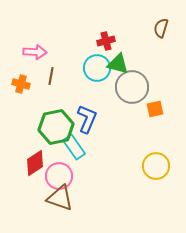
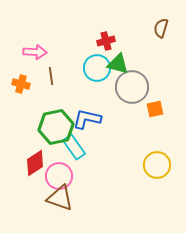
brown line: rotated 18 degrees counterclockwise
blue L-shape: rotated 100 degrees counterclockwise
yellow circle: moved 1 px right, 1 px up
